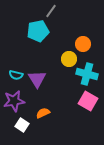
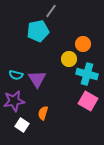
orange semicircle: rotated 48 degrees counterclockwise
